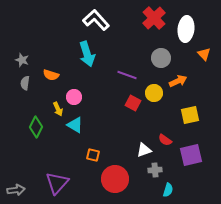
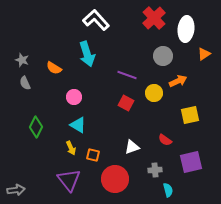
orange triangle: rotated 40 degrees clockwise
gray circle: moved 2 px right, 2 px up
orange semicircle: moved 3 px right, 7 px up; rotated 14 degrees clockwise
gray semicircle: rotated 32 degrees counterclockwise
red square: moved 7 px left
yellow arrow: moved 13 px right, 39 px down
cyan triangle: moved 3 px right
white triangle: moved 12 px left, 3 px up
purple square: moved 7 px down
purple triangle: moved 12 px right, 3 px up; rotated 20 degrees counterclockwise
cyan semicircle: rotated 32 degrees counterclockwise
